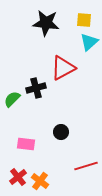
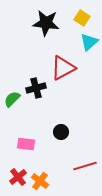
yellow square: moved 2 px left, 2 px up; rotated 28 degrees clockwise
red line: moved 1 px left
